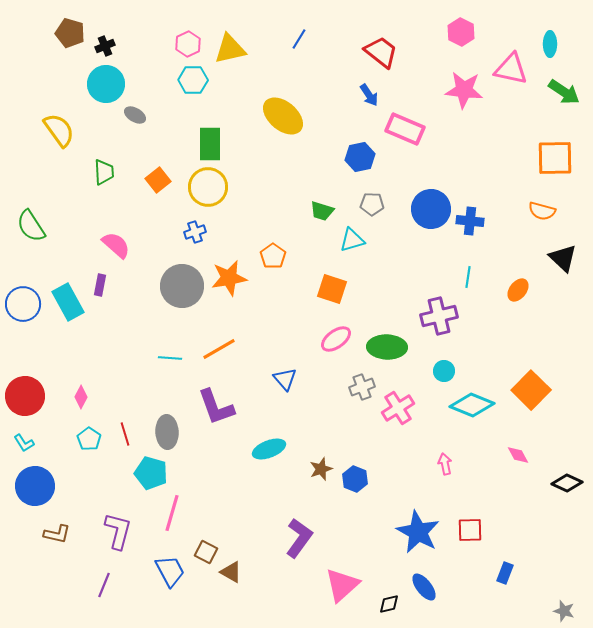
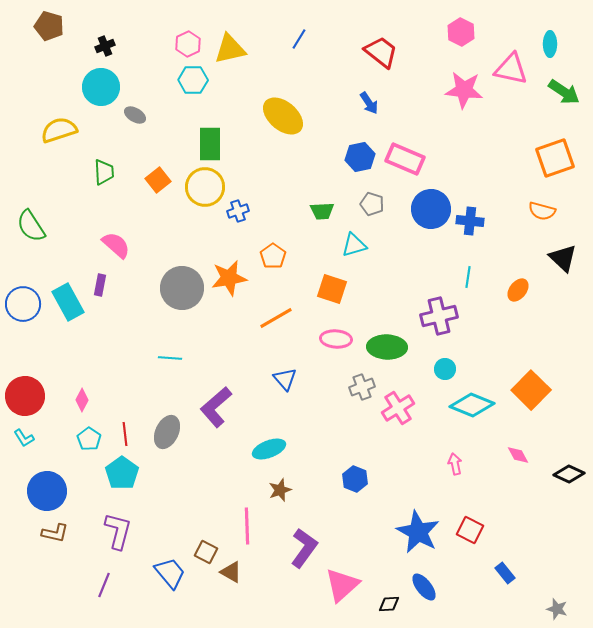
brown pentagon at (70, 33): moved 21 px left, 7 px up
cyan circle at (106, 84): moved 5 px left, 3 px down
blue arrow at (369, 95): moved 8 px down
pink rectangle at (405, 129): moved 30 px down
yellow semicircle at (59, 130): rotated 72 degrees counterclockwise
orange square at (555, 158): rotated 18 degrees counterclockwise
yellow circle at (208, 187): moved 3 px left
gray pentagon at (372, 204): rotated 15 degrees clockwise
green trapezoid at (322, 211): rotated 20 degrees counterclockwise
blue cross at (195, 232): moved 43 px right, 21 px up
cyan triangle at (352, 240): moved 2 px right, 5 px down
gray circle at (182, 286): moved 2 px down
pink ellipse at (336, 339): rotated 40 degrees clockwise
orange line at (219, 349): moved 57 px right, 31 px up
cyan circle at (444, 371): moved 1 px right, 2 px up
pink diamond at (81, 397): moved 1 px right, 3 px down
purple L-shape at (216, 407): rotated 69 degrees clockwise
gray ellipse at (167, 432): rotated 28 degrees clockwise
red line at (125, 434): rotated 10 degrees clockwise
cyan L-shape at (24, 443): moved 5 px up
pink arrow at (445, 464): moved 10 px right
brown star at (321, 469): moved 41 px left, 21 px down
cyan pentagon at (151, 473): moved 29 px left; rotated 20 degrees clockwise
black diamond at (567, 483): moved 2 px right, 9 px up
blue circle at (35, 486): moved 12 px right, 5 px down
pink line at (172, 513): moved 75 px right, 13 px down; rotated 18 degrees counterclockwise
red square at (470, 530): rotated 28 degrees clockwise
brown L-shape at (57, 534): moved 2 px left, 1 px up
purple L-shape at (299, 538): moved 5 px right, 10 px down
blue trapezoid at (170, 571): moved 2 px down; rotated 12 degrees counterclockwise
blue rectangle at (505, 573): rotated 60 degrees counterclockwise
black diamond at (389, 604): rotated 10 degrees clockwise
gray star at (564, 611): moved 7 px left, 2 px up
